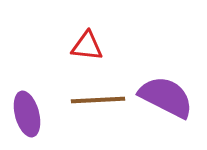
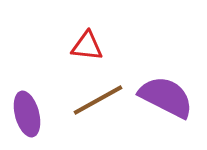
brown line: rotated 26 degrees counterclockwise
